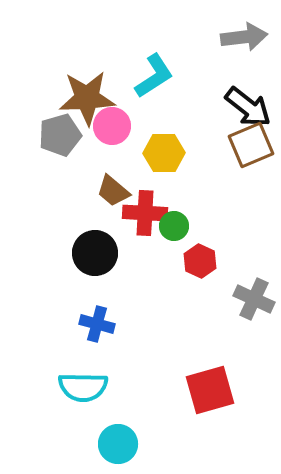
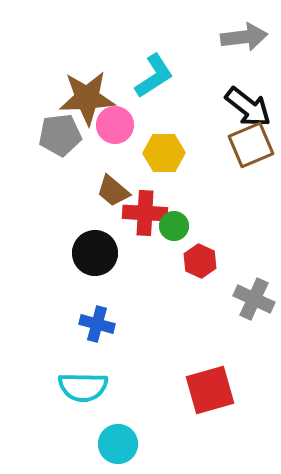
pink circle: moved 3 px right, 1 px up
gray pentagon: rotated 9 degrees clockwise
